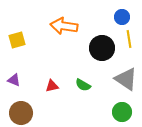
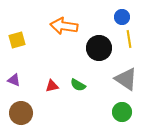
black circle: moved 3 px left
green semicircle: moved 5 px left
